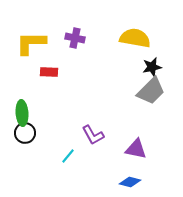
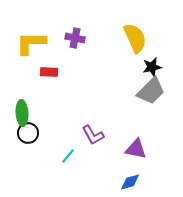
yellow semicircle: rotated 56 degrees clockwise
black circle: moved 3 px right
blue diamond: rotated 30 degrees counterclockwise
